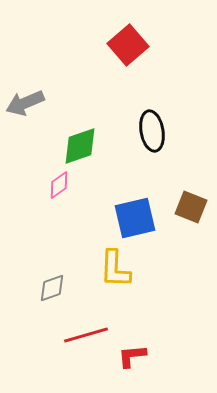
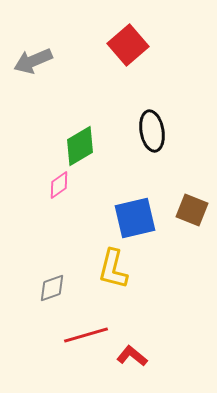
gray arrow: moved 8 px right, 42 px up
green diamond: rotated 12 degrees counterclockwise
brown square: moved 1 px right, 3 px down
yellow L-shape: moved 2 px left; rotated 12 degrees clockwise
red L-shape: rotated 44 degrees clockwise
